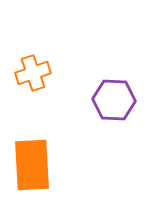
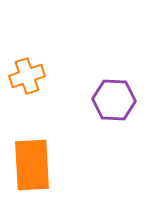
orange cross: moved 6 px left, 3 px down
